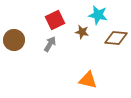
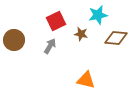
cyan star: rotated 24 degrees counterclockwise
red square: moved 1 px right, 1 px down
brown star: moved 1 px left, 2 px down
gray arrow: moved 2 px down
orange triangle: moved 2 px left
